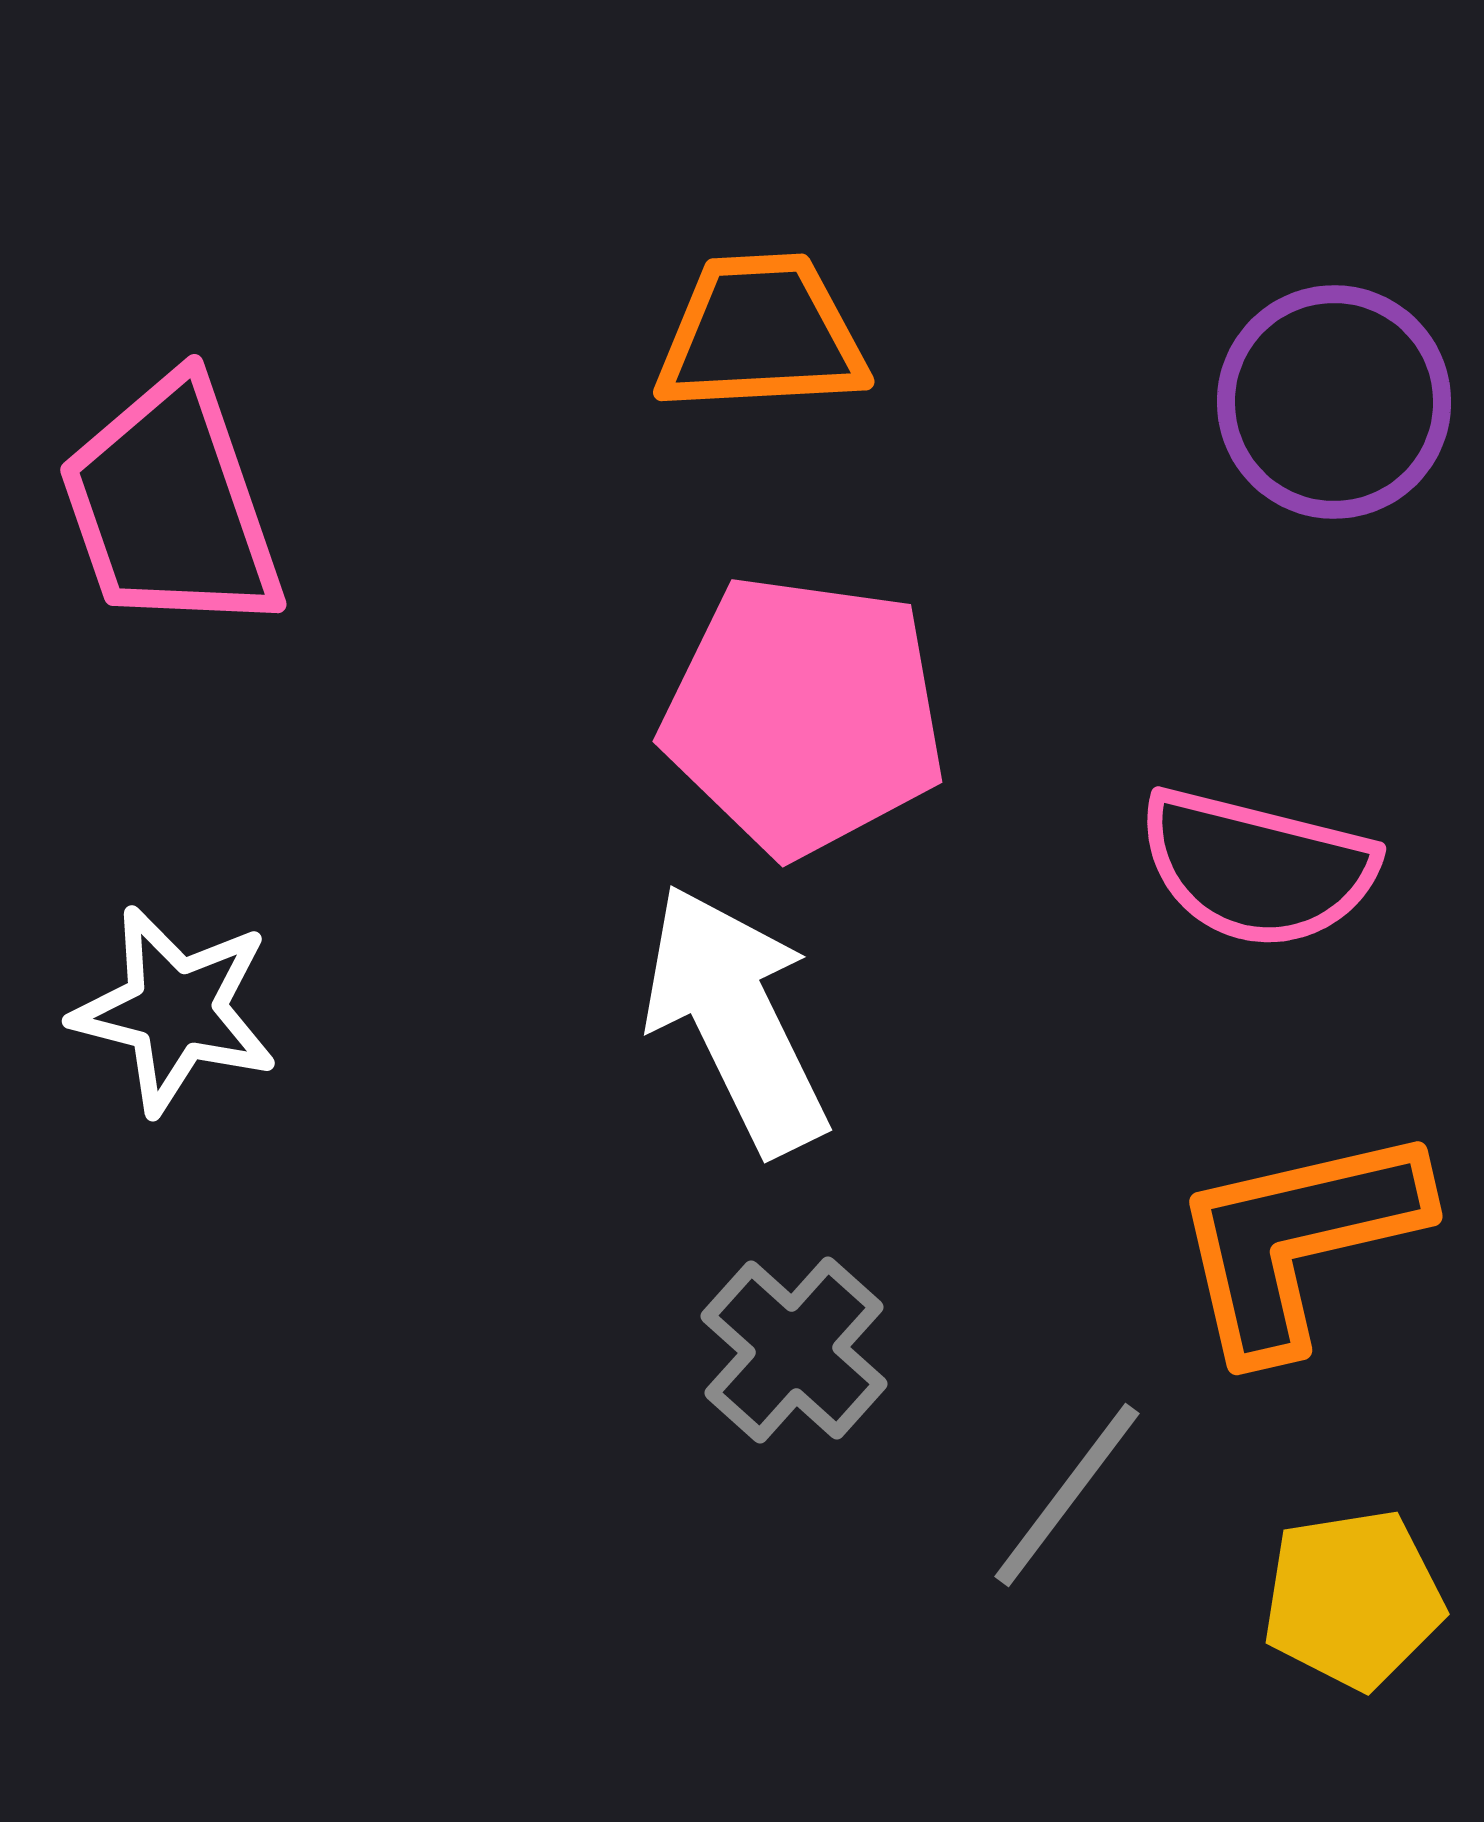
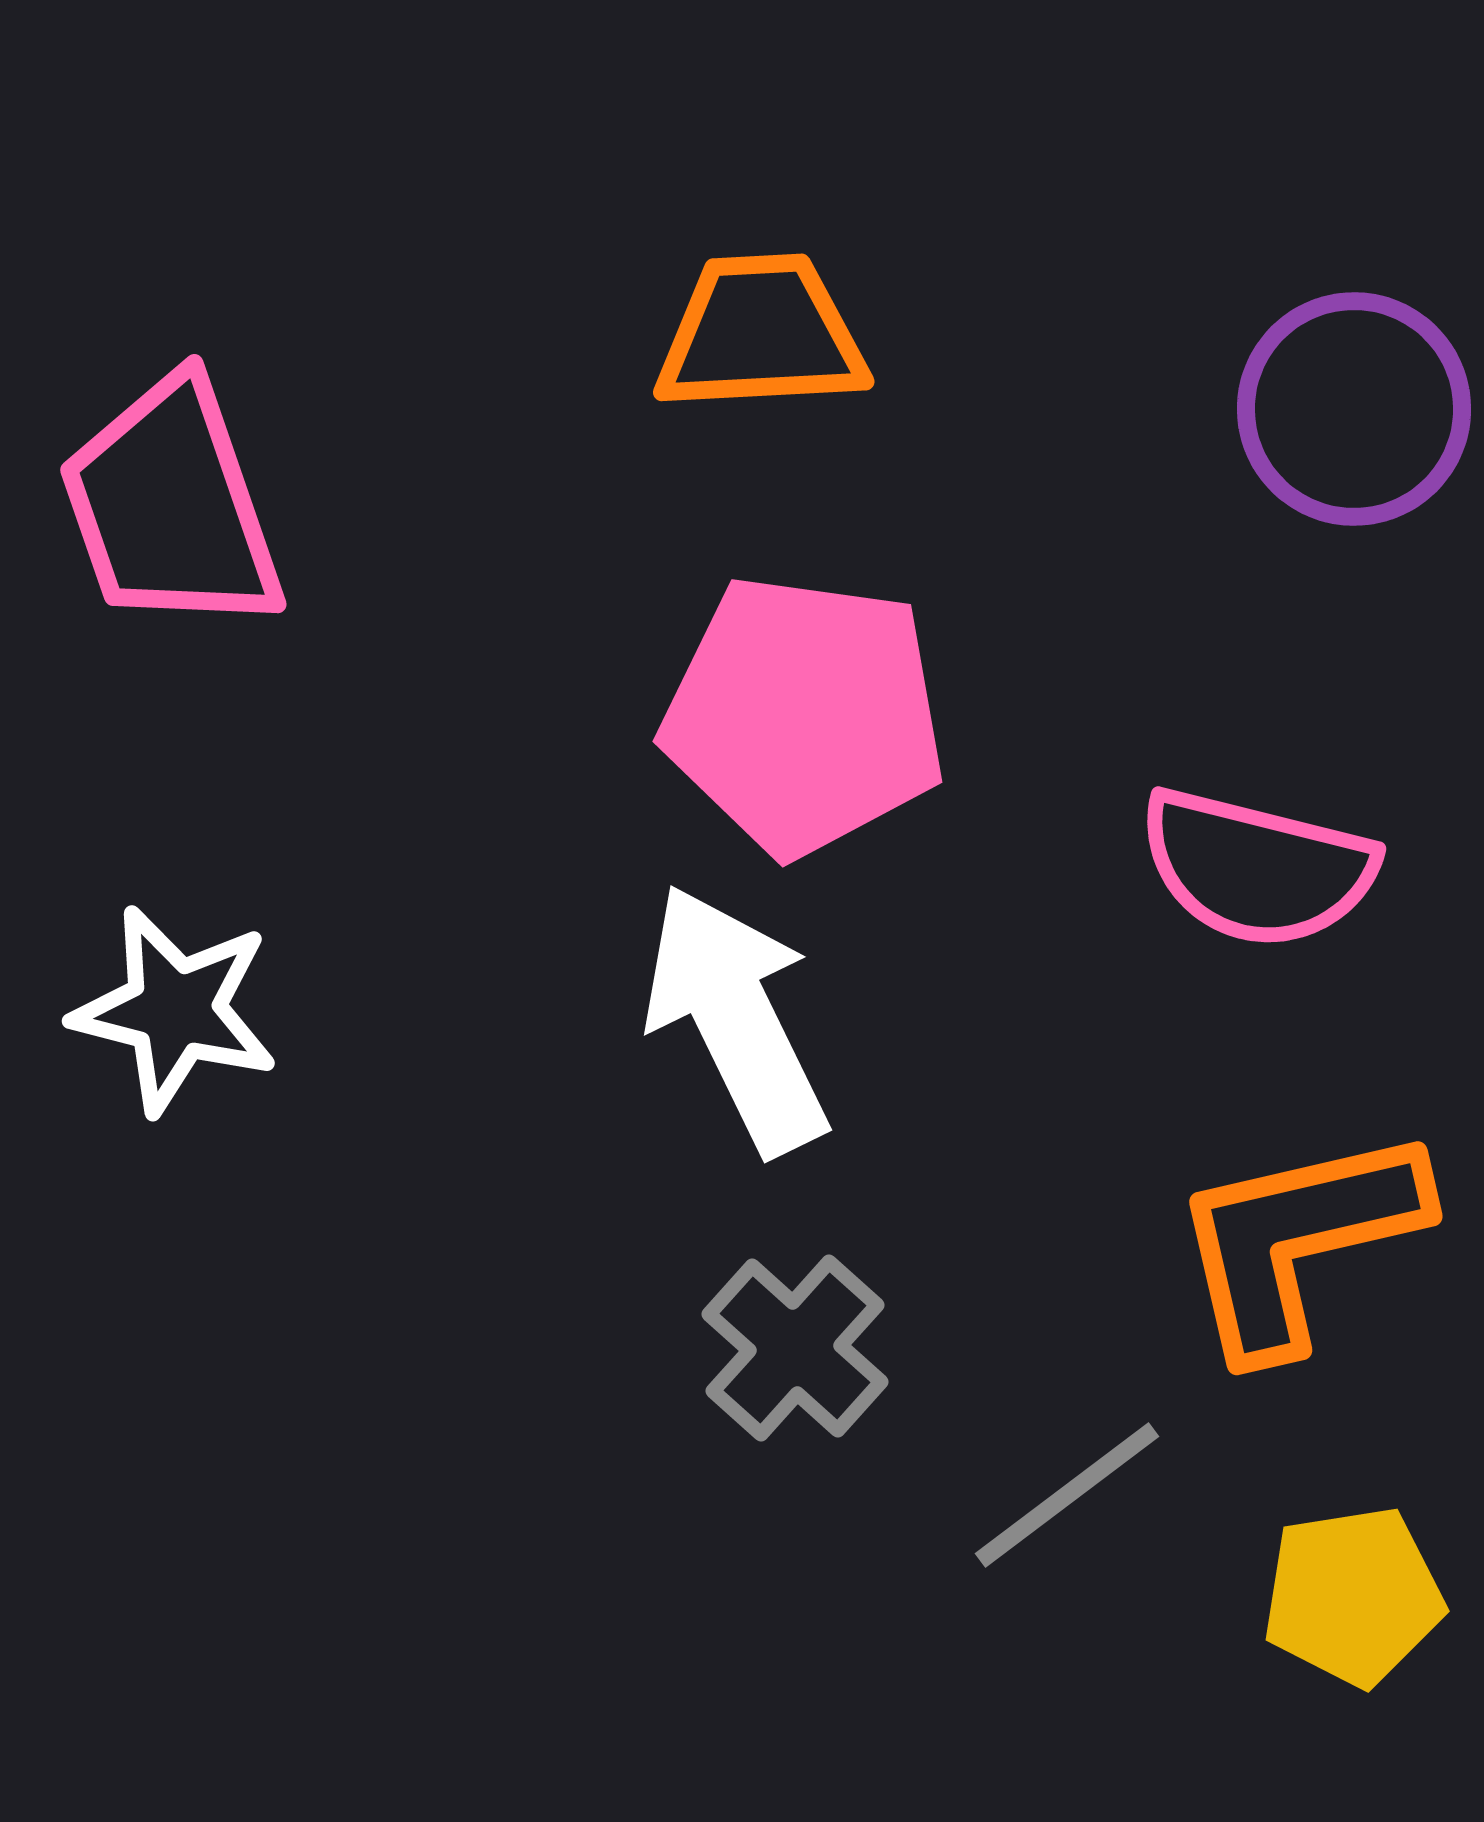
purple circle: moved 20 px right, 7 px down
gray cross: moved 1 px right, 2 px up
gray line: rotated 16 degrees clockwise
yellow pentagon: moved 3 px up
